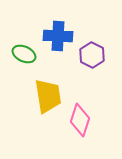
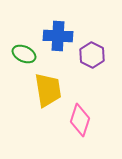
yellow trapezoid: moved 6 px up
